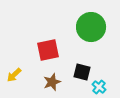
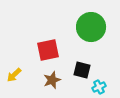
black square: moved 2 px up
brown star: moved 2 px up
cyan cross: rotated 24 degrees clockwise
